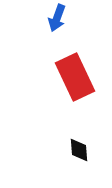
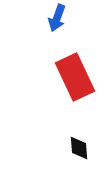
black diamond: moved 2 px up
